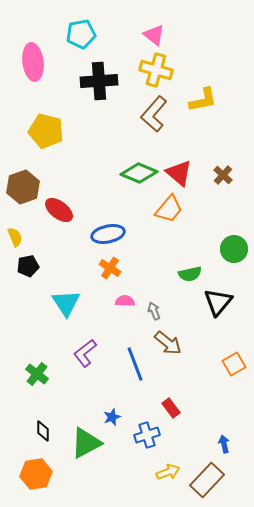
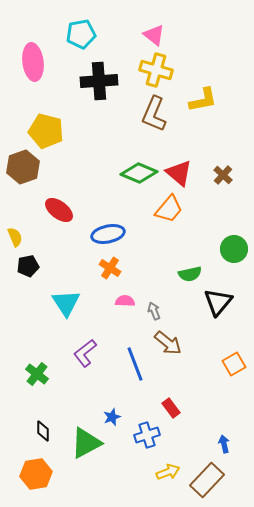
brown L-shape: rotated 18 degrees counterclockwise
brown hexagon: moved 20 px up
